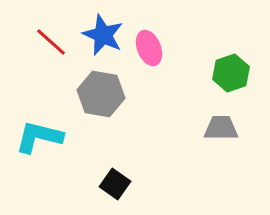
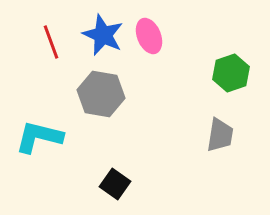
red line: rotated 28 degrees clockwise
pink ellipse: moved 12 px up
gray trapezoid: moved 1 px left, 7 px down; rotated 99 degrees clockwise
